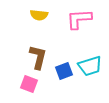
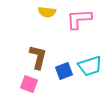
yellow semicircle: moved 8 px right, 3 px up
